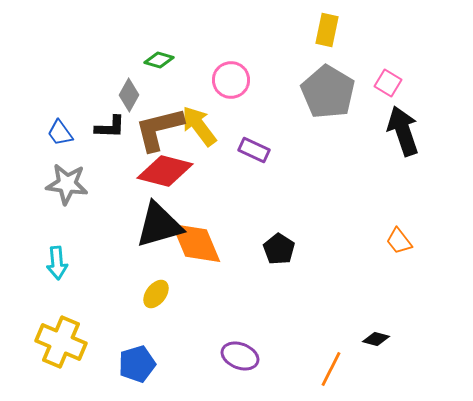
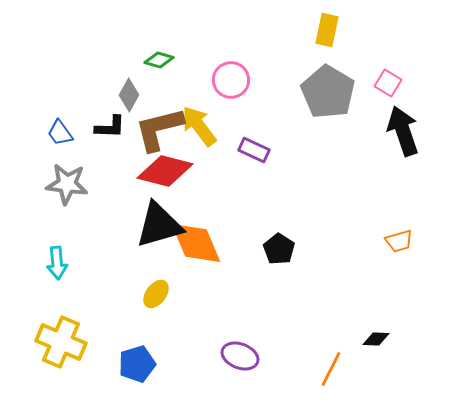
orange trapezoid: rotated 68 degrees counterclockwise
black diamond: rotated 12 degrees counterclockwise
